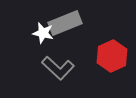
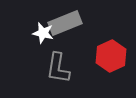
red hexagon: moved 1 px left
gray L-shape: rotated 56 degrees clockwise
